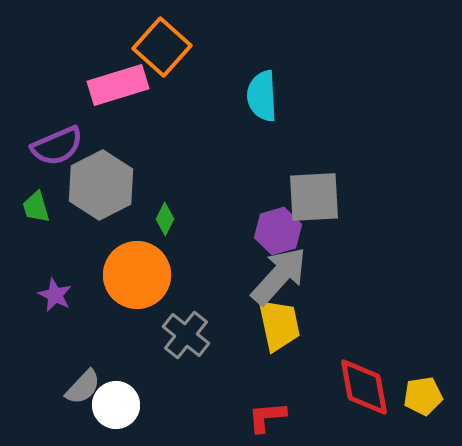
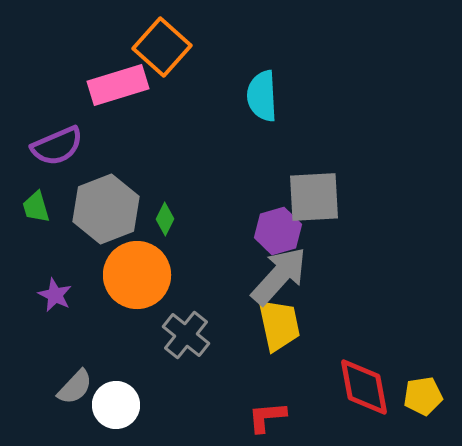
gray hexagon: moved 5 px right, 24 px down; rotated 6 degrees clockwise
gray semicircle: moved 8 px left
